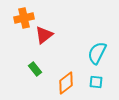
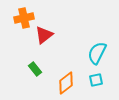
cyan square: moved 2 px up; rotated 16 degrees counterclockwise
